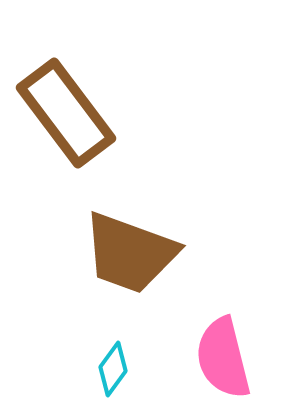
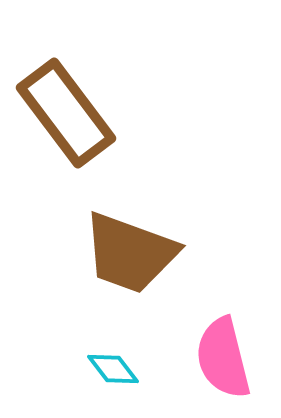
cyan diamond: rotated 74 degrees counterclockwise
